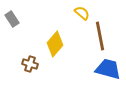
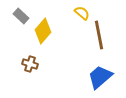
gray rectangle: moved 9 px right, 3 px up; rotated 14 degrees counterclockwise
brown line: moved 1 px left, 1 px up
yellow diamond: moved 12 px left, 13 px up
blue trapezoid: moved 8 px left, 8 px down; rotated 56 degrees counterclockwise
